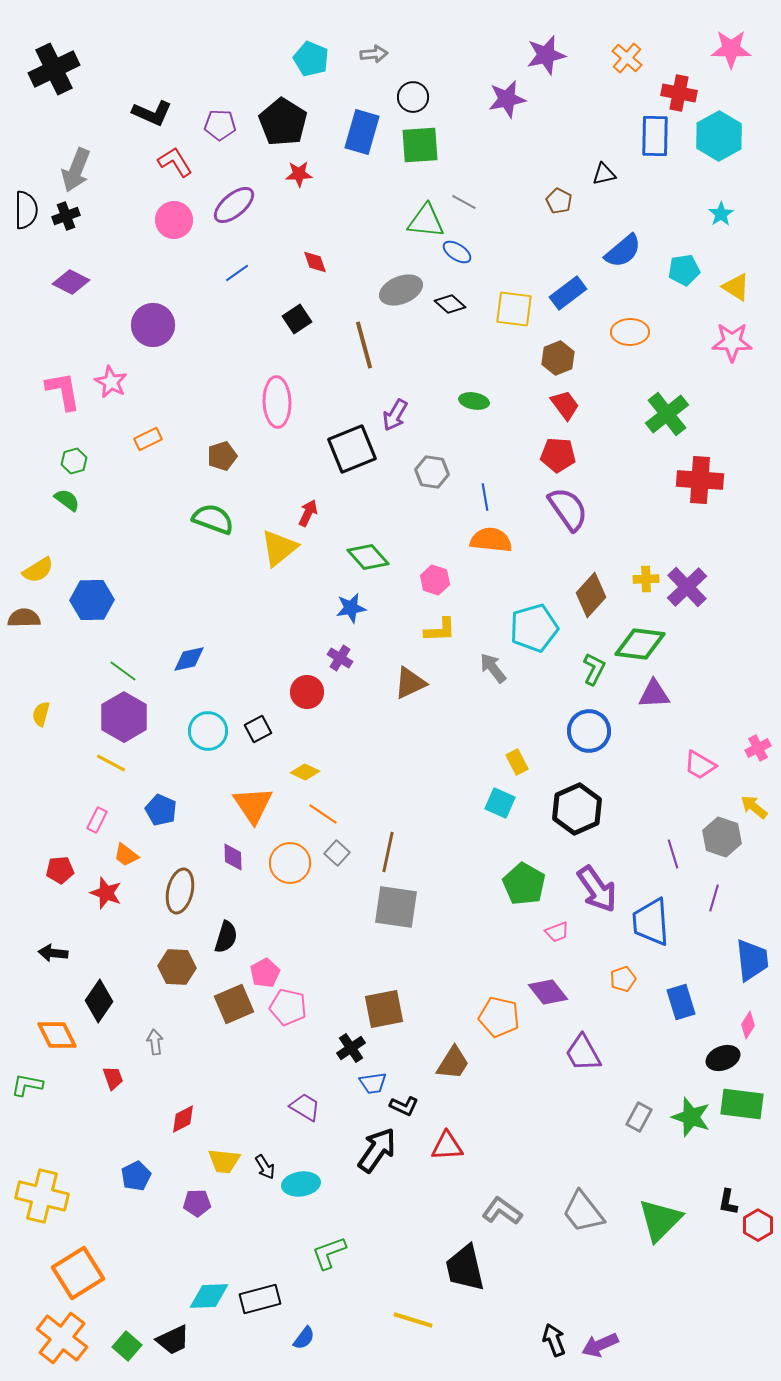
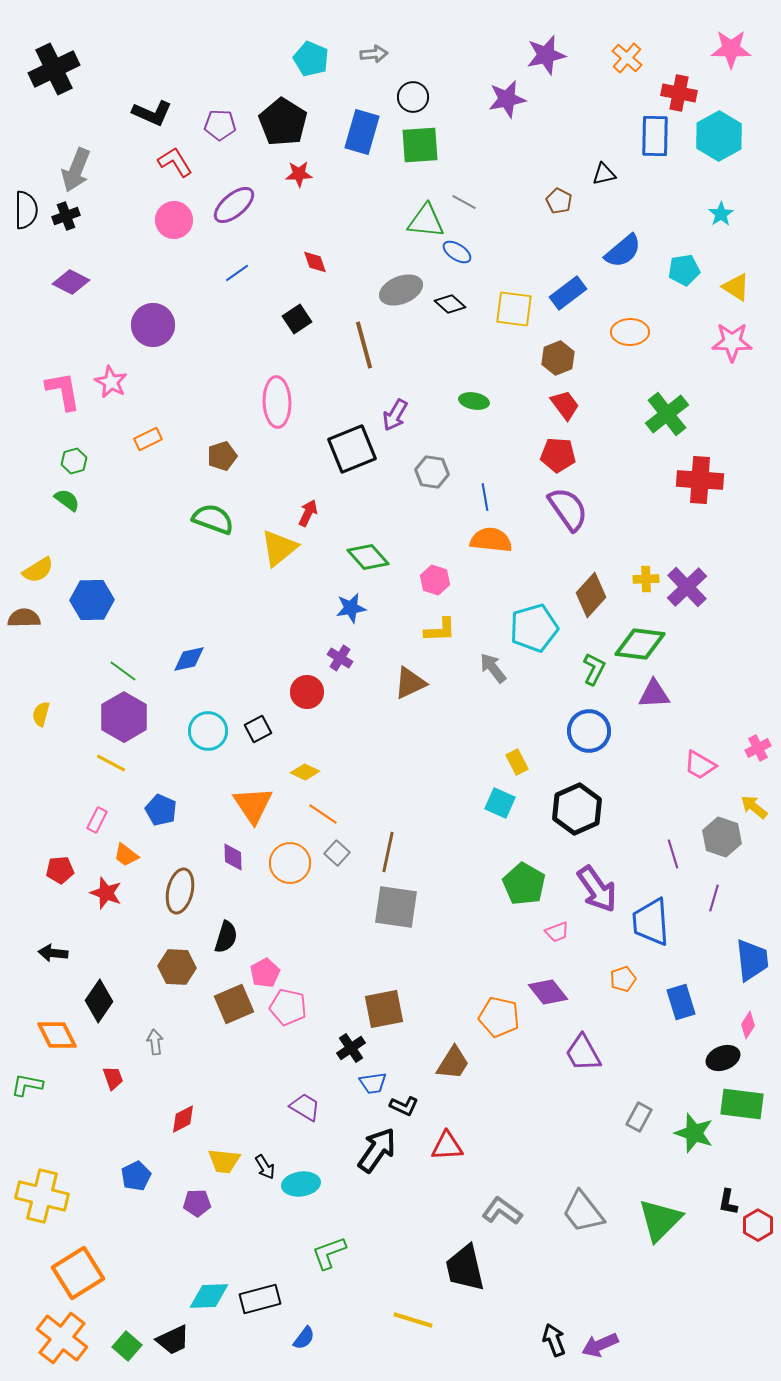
green star at (691, 1117): moved 3 px right, 16 px down
